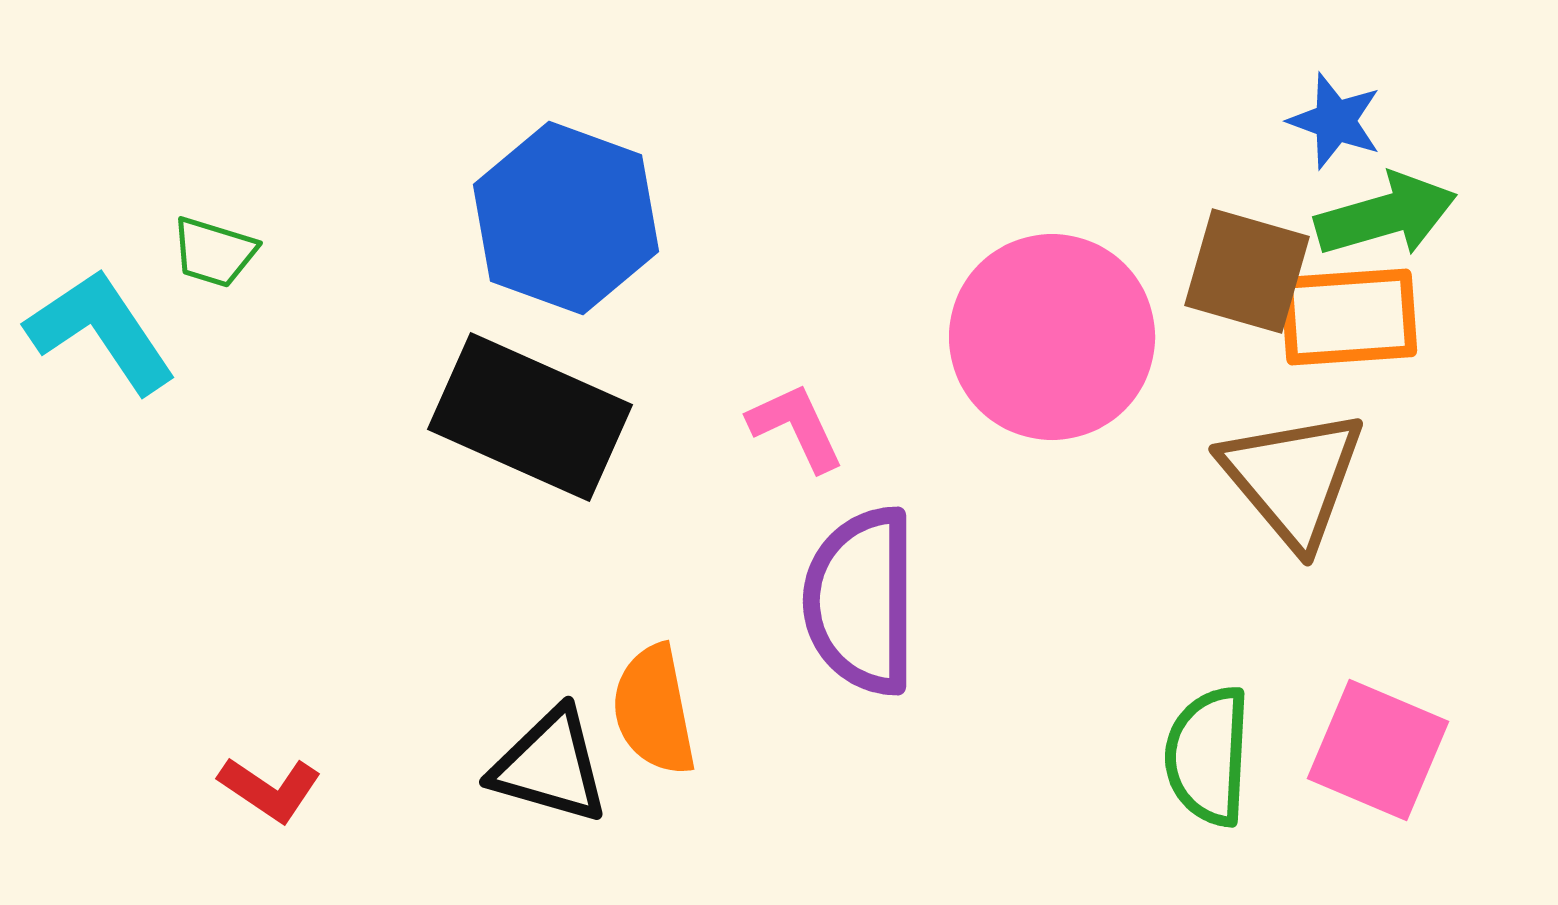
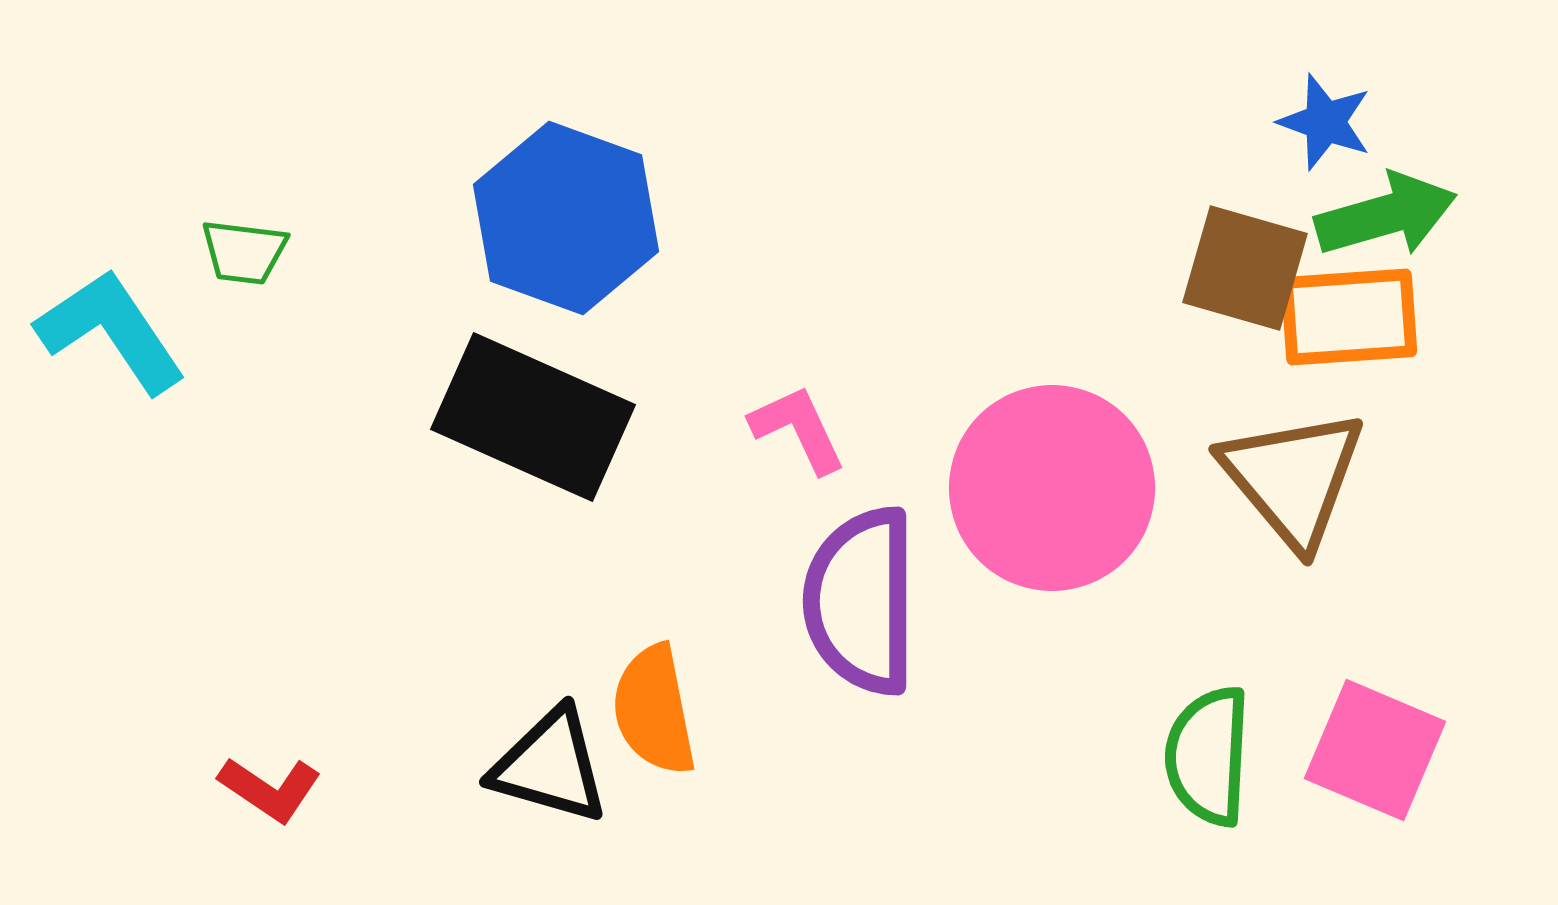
blue star: moved 10 px left, 1 px down
green trapezoid: moved 30 px right; rotated 10 degrees counterclockwise
brown square: moved 2 px left, 3 px up
cyan L-shape: moved 10 px right
pink circle: moved 151 px down
black rectangle: moved 3 px right
pink L-shape: moved 2 px right, 2 px down
pink square: moved 3 px left
